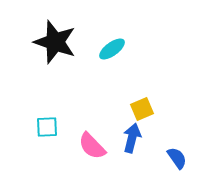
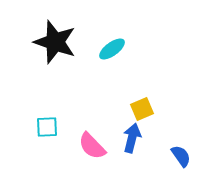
blue semicircle: moved 4 px right, 2 px up
